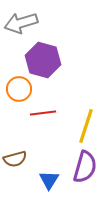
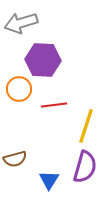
purple hexagon: rotated 12 degrees counterclockwise
red line: moved 11 px right, 8 px up
